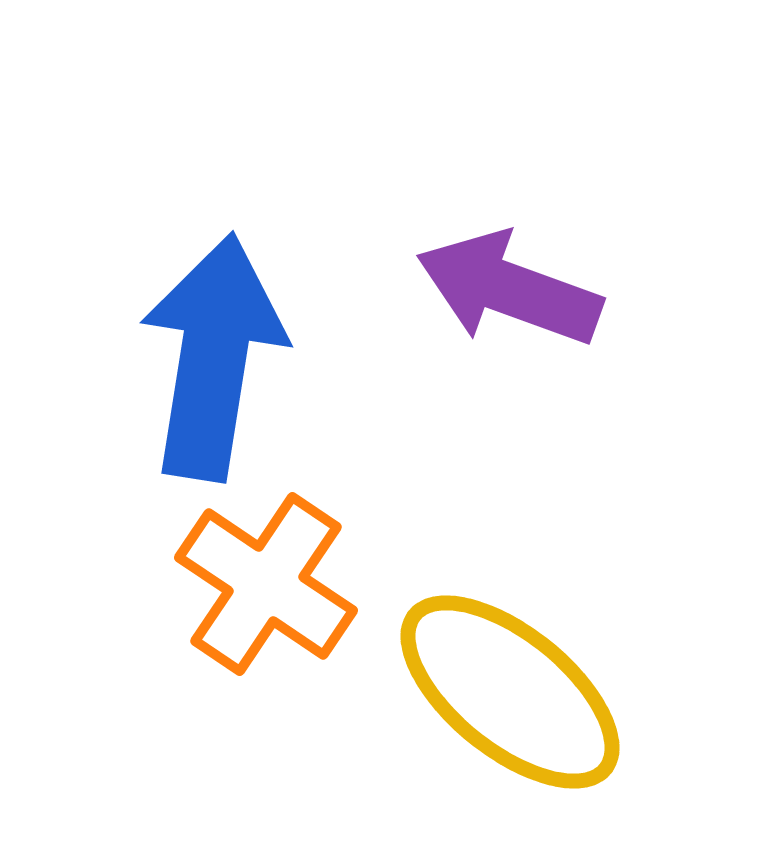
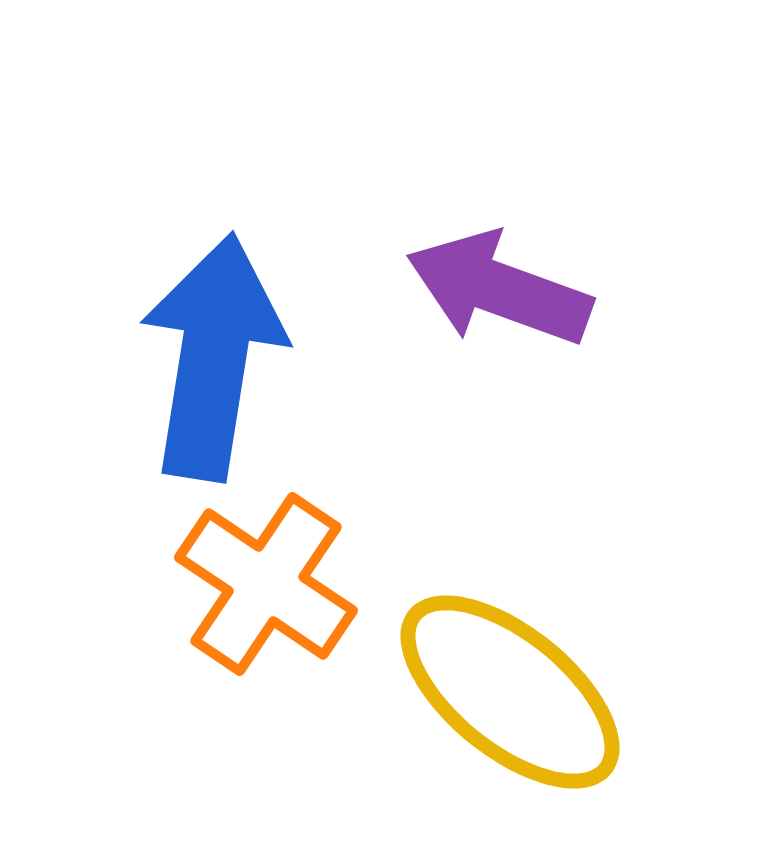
purple arrow: moved 10 px left
